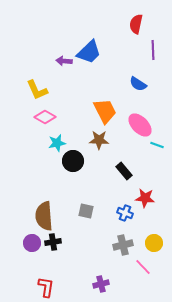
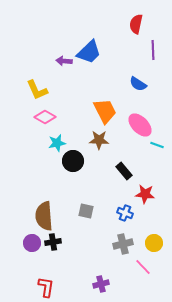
red star: moved 4 px up
gray cross: moved 1 px up
